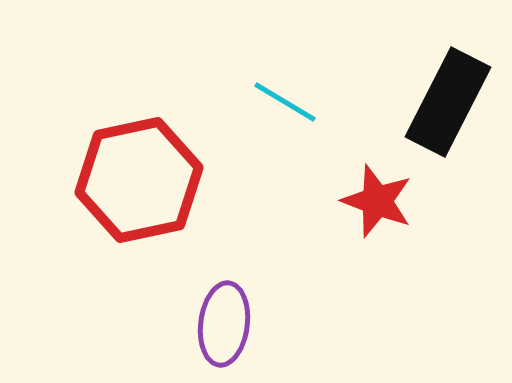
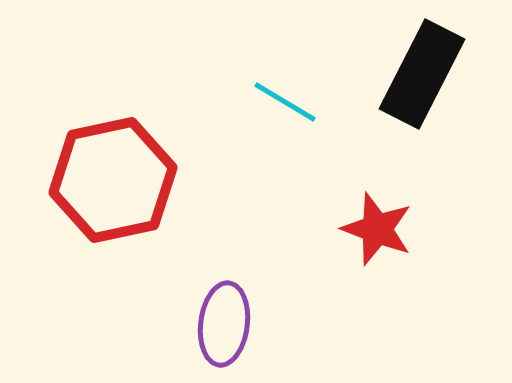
black rectangle: moved 26 px left, 28 px up
red hexagon: moved 26 px left
red star: moved 28 px down
